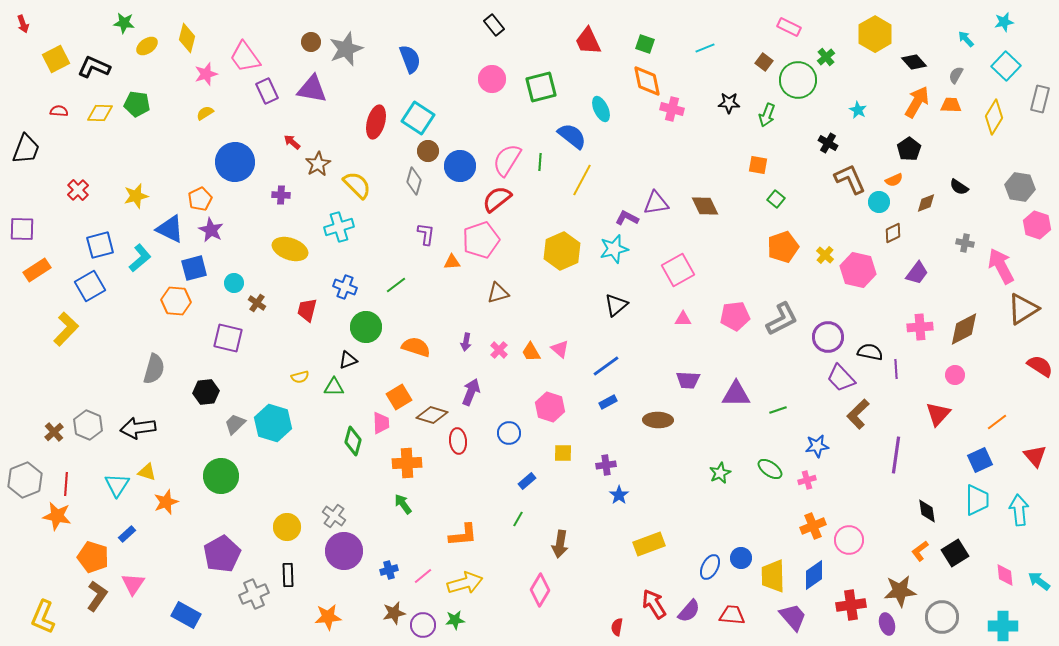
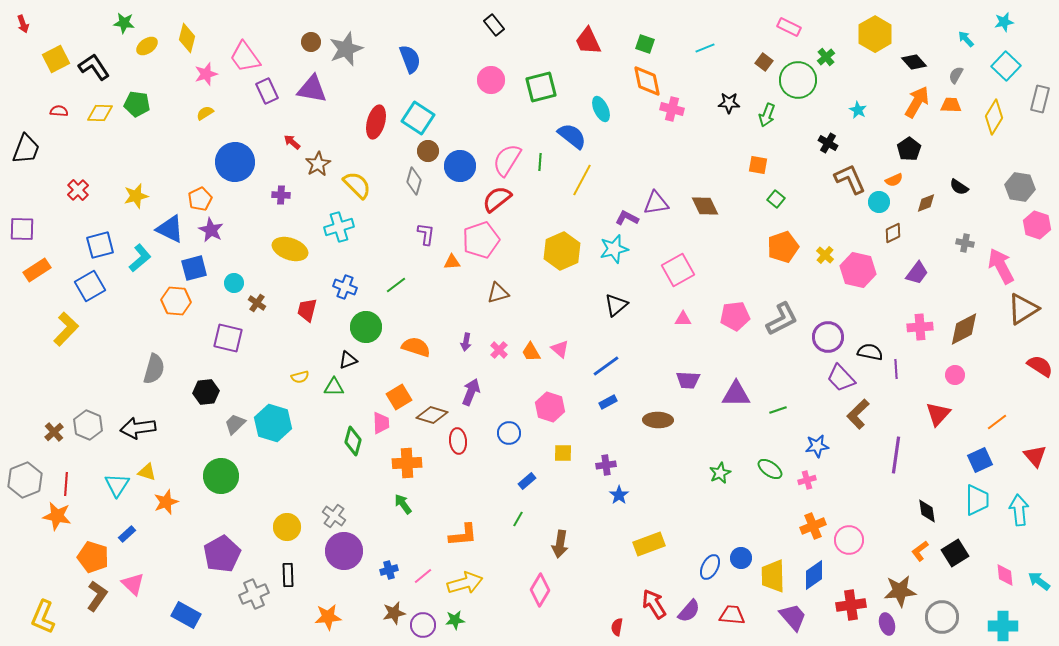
black L-shape at (94, 67): rotated 32 degrees clockwise
pink circle at (492, 79): moved 1 px left, 1 px down
pink triangle at (133, 584): rotated 20 degrees counterclockwise
